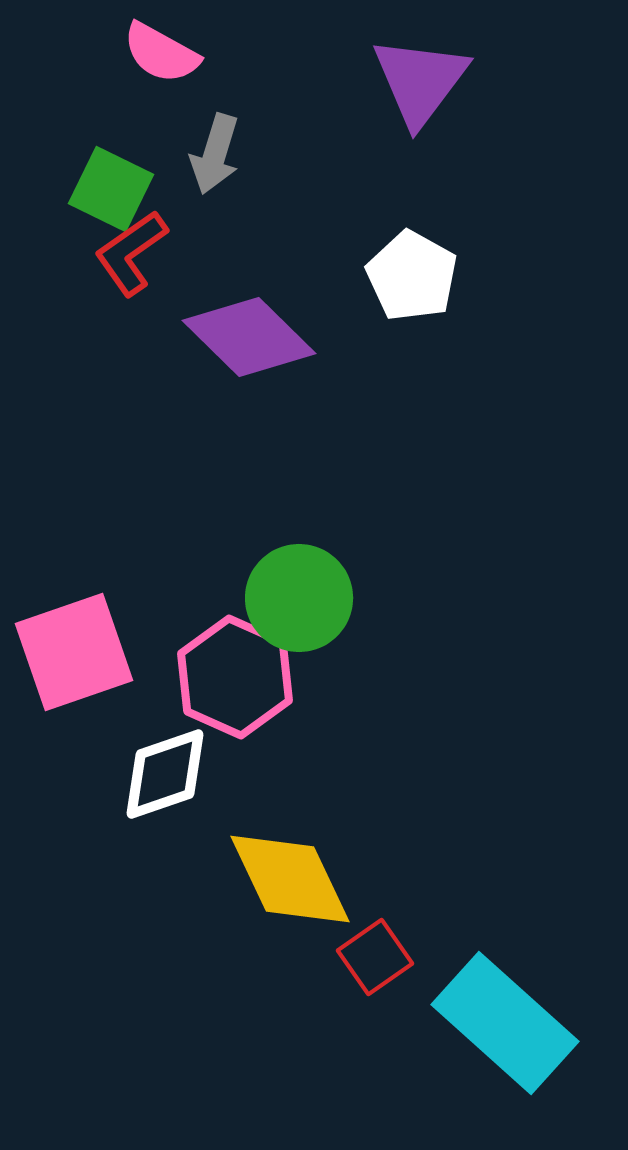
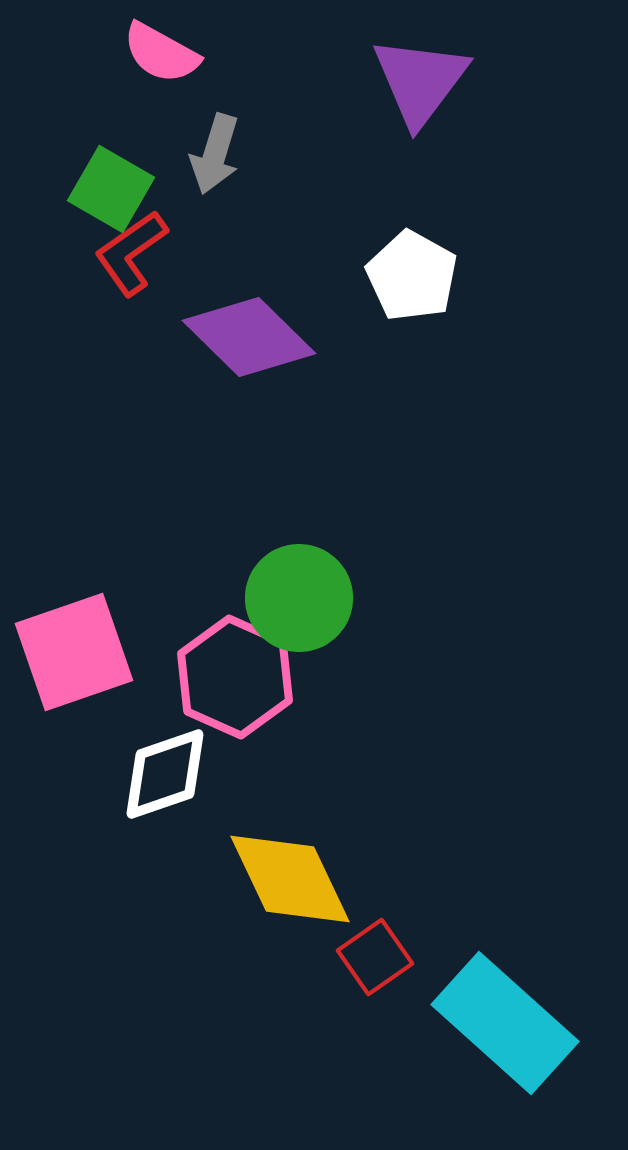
green square: rotated 4 degrees clockwise
